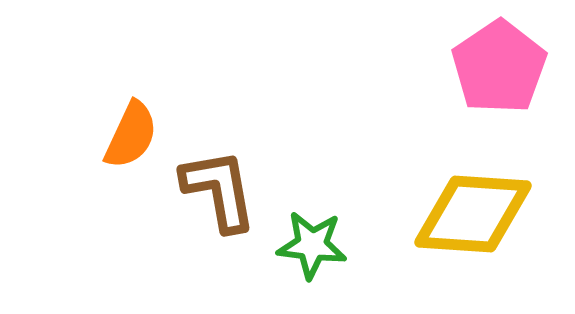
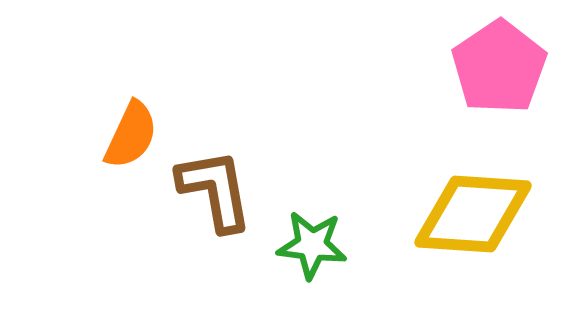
brown L-shape: moved 4 px left
